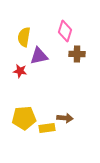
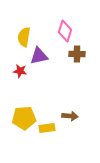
brown arrow: moved 5 px right, 2 px up
